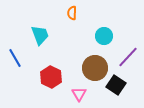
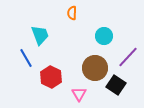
blue line: moved 11 px right
